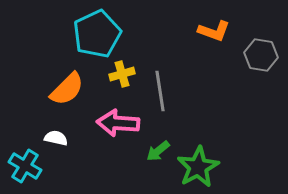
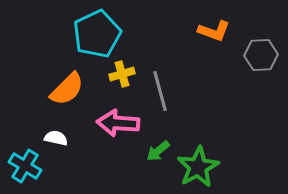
gray hexagon: rotated 12 degrees counterclockwise
gray line: rotated 6 degrees counterclockwise
